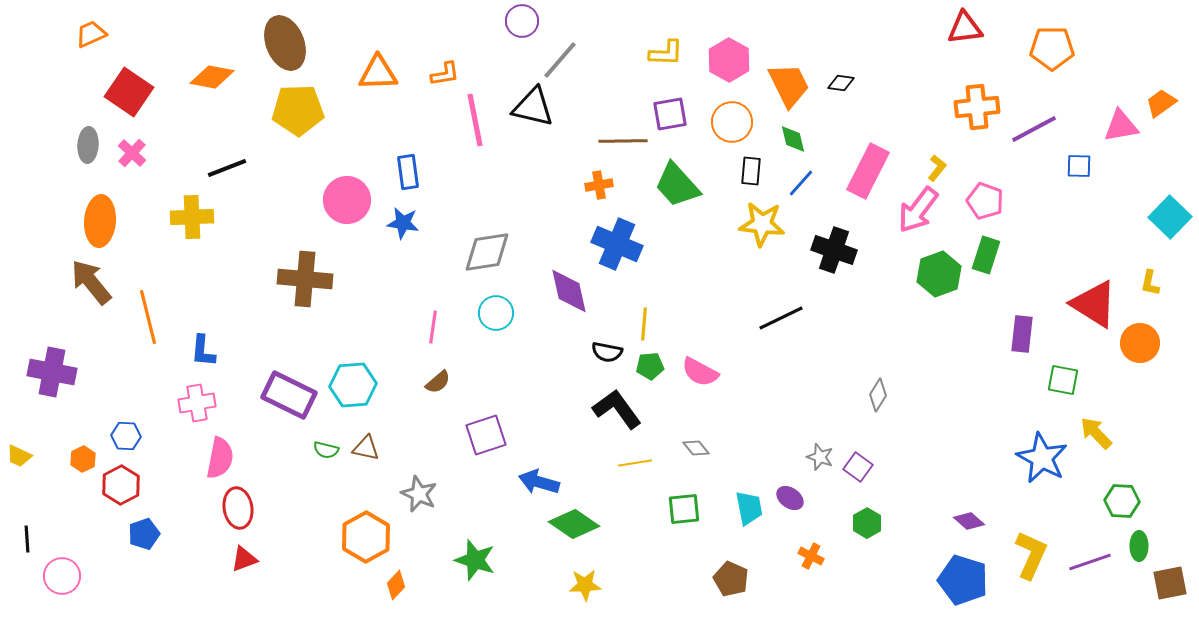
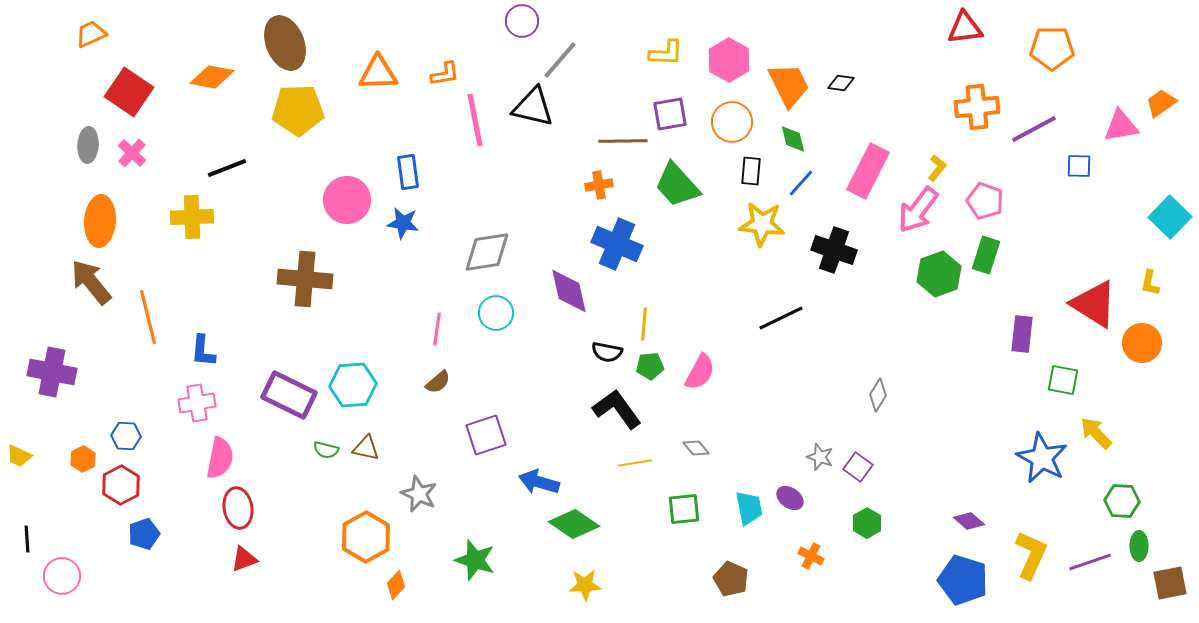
pink line at (433, 327): moved 4 px right, 2 px down
orange circle at (1140, 343): moved 2 px right
pink semicircle at (700, 372): rotated 90 degrees counterclockwise
